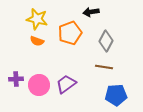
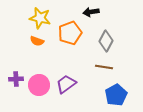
yellow star: moved 3 px right, 1 px up
blue pentagon: rotated 25 degrees counterclockwise
